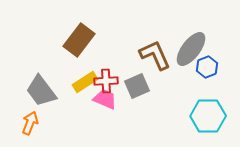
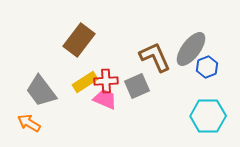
brown L-shape: moved 2 px down
orange arrow: moved 1 px left; rotated 80 degrees counterclockwise
